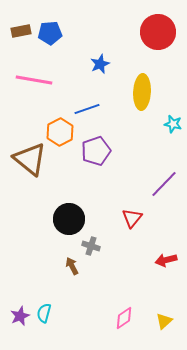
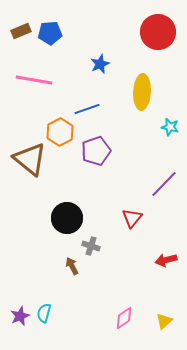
brown rectangle: rotated 12 degrees counterclockwise
cyan star: moved 3 px left, 3 px down
black circle: moved 2 px left, 1 px up
